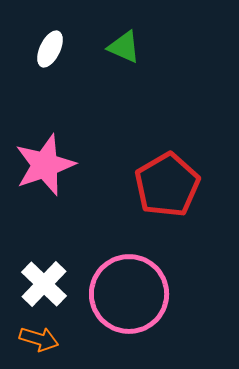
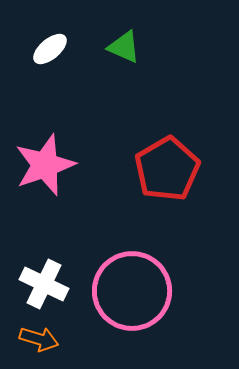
white ellipse: rotated 24 degrees clockwise
red pentagon: moved 16 px up
white cross: rotated 18 degrees counterclockwise
pink circle: moved 3 px right, 3 px up
